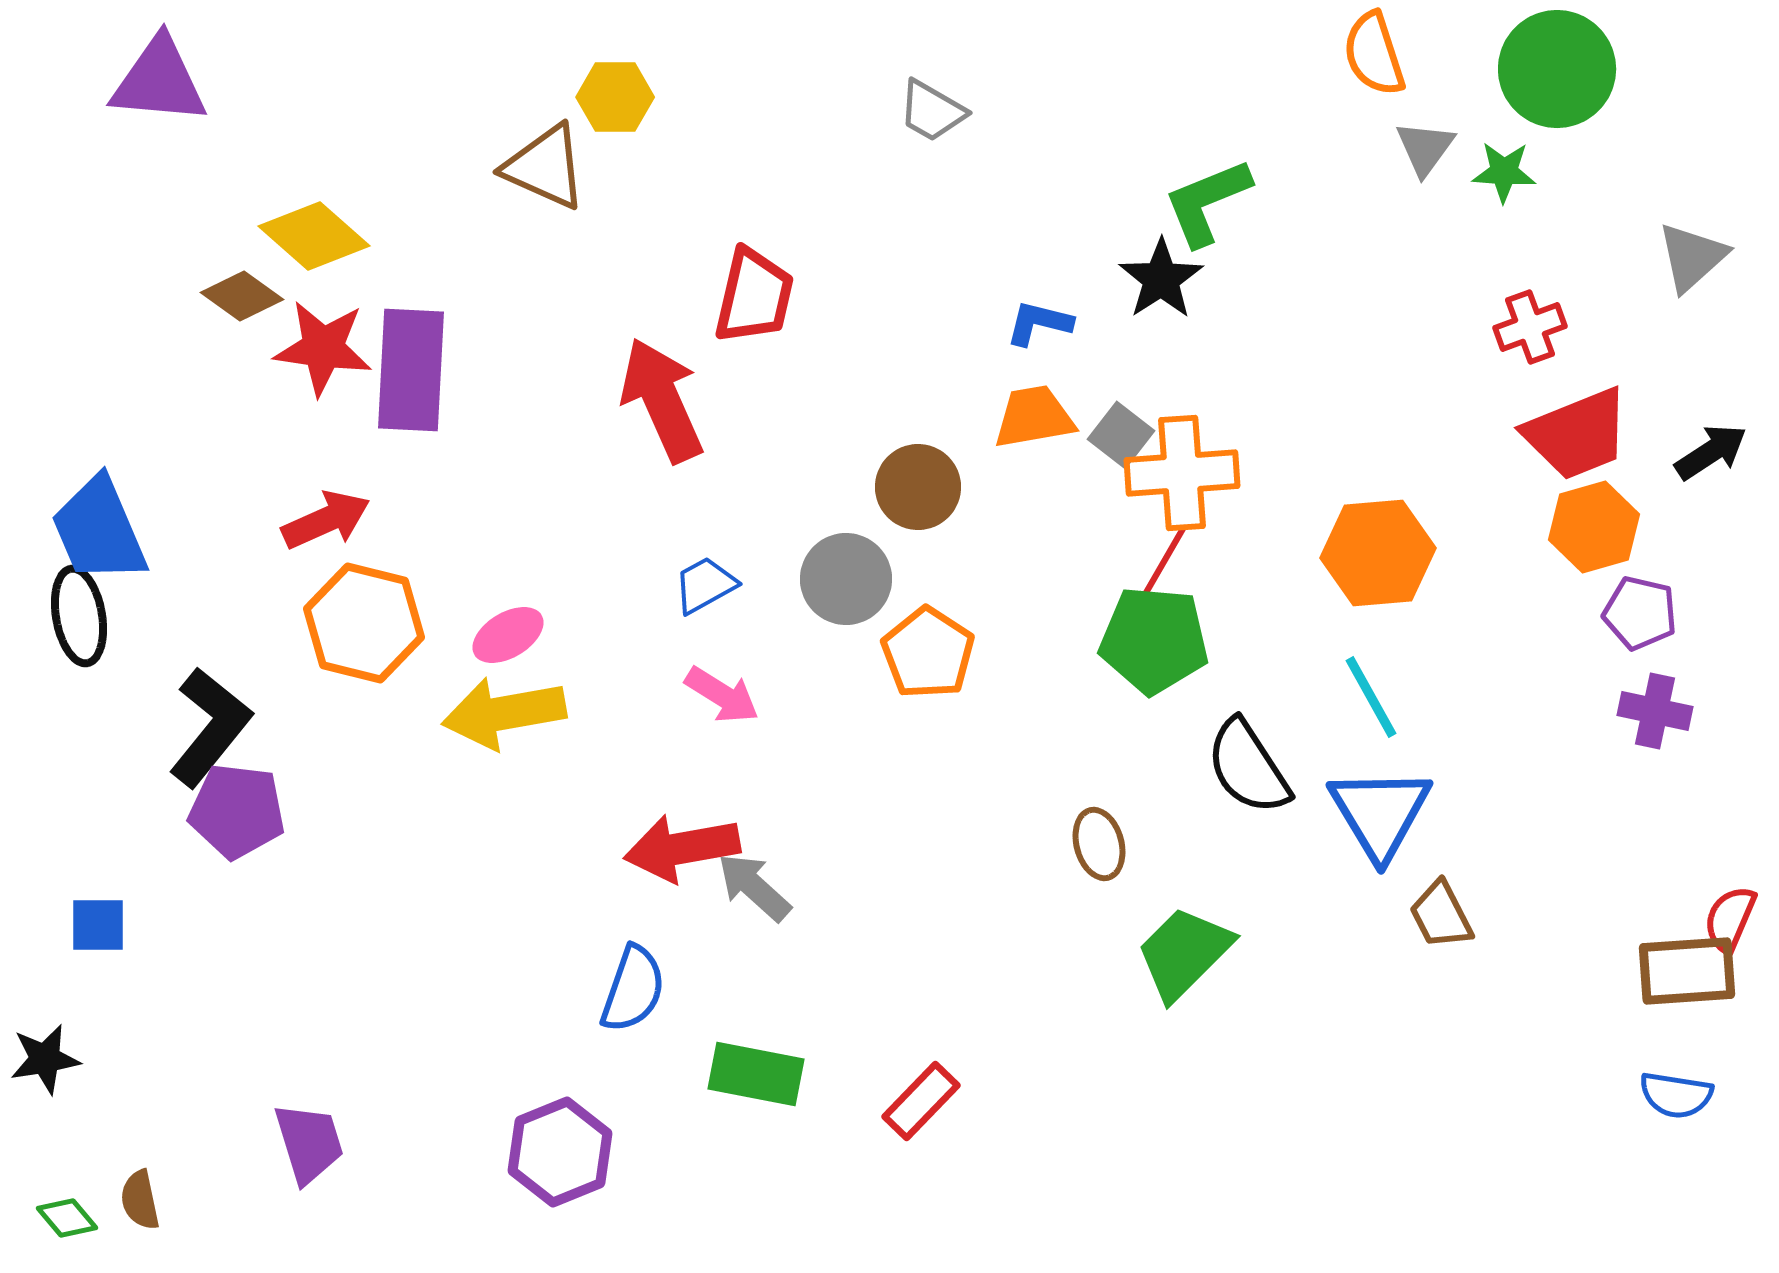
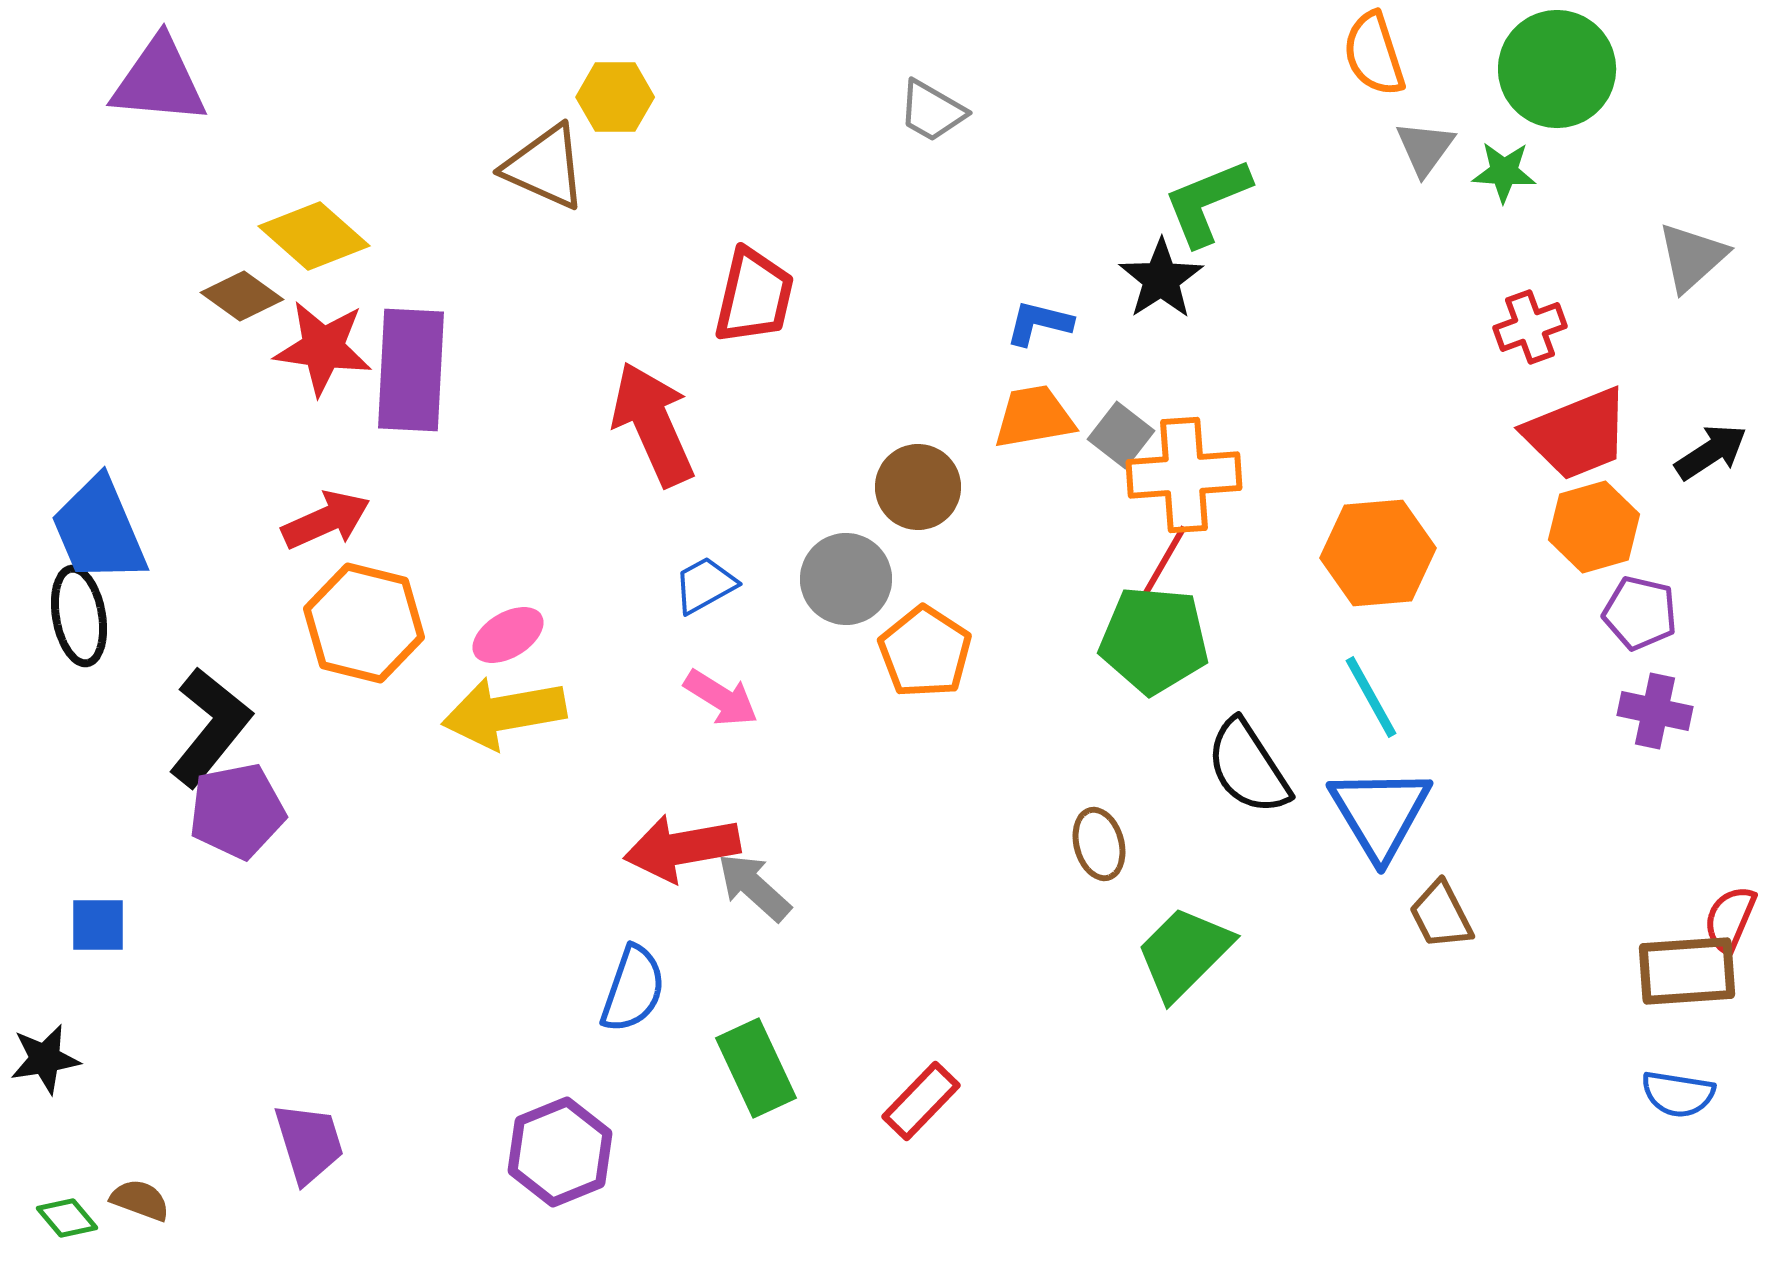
red arrow at (662, 400): moved 9 px left, 24 px down
orange cross at (1182, 473): moved 2 px right, 2 px down
orange pentagon at (928, 653): moved 3 px left, 1 px up
pink arrow at (722, 695): moved 1 px left, 3 px down
purple pentagon at (237, 811): rotated 18 degrees counterclockwise
green rectangle at (756, 1074): moved 6 px up; rotated 54 degrees clockwise
blue semicircle at (1676, 1095): moved 2 px right, 1 px up
brown semicircle at (140, 1200): rotated 122 degrees clockwise
